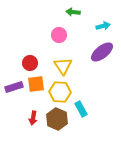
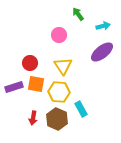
green arrow: moved 5 px right, 2 px down; rotated 48 degrees clockwise
orange square: rotated 18 degrees clockwise
yellow hexagon: moved 1 px left
